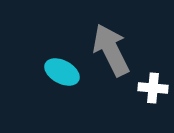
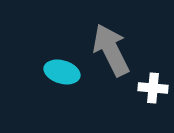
cyan ellipse: rotated 12 degrees counterclockwise
